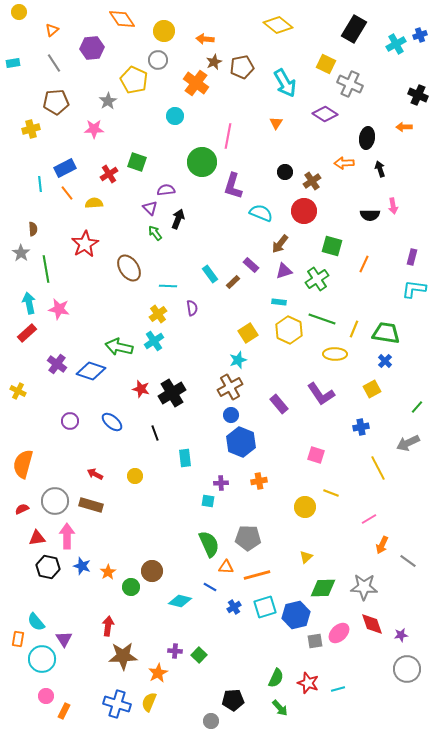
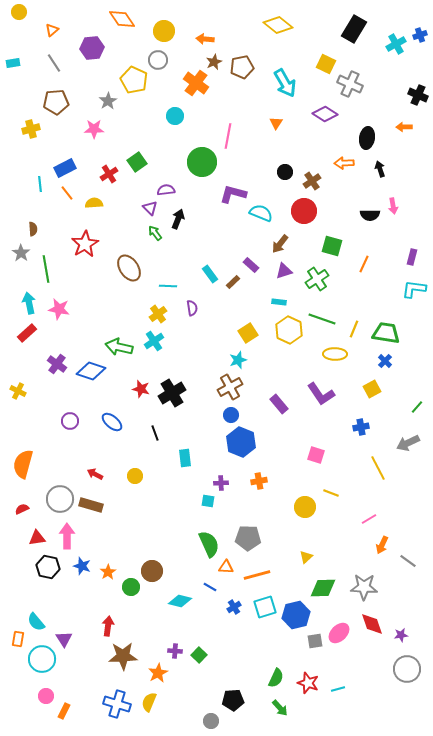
green square at (137, 162): rotated 36 degrees clockwise
purple L-shape at (233, 186): moved 8 px down; rotated 88 degrees clockwise
gray circle at (55, 501): moved 5 px right, 2 px up
